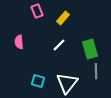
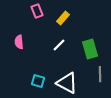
gray line: moved 4 px right, 3 px down
white triangle: rotated 40 degrees counterclockwise
